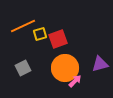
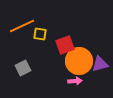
orange line: moved 1 px left
yellow square: rotated 24 degrees clockwise
red square: moved 7 px right, 6 px down
orange circle: moved 14 px right, 7 px up
pink arrow: rotated 40 degrees clockwise
